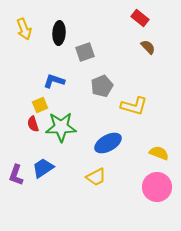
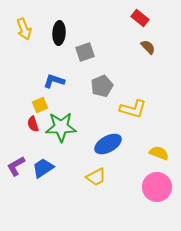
yellow L-shape: moved 1 px left, 3 px down
blue ellipse: moved 1 px down
purple L-shape: moved 9 px up; rotated 40 degrees clockwise
